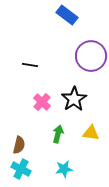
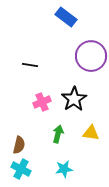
blue rectangle: moved 1 px left, 2 px down
pink cross: rotated 24 degrees clockwise
